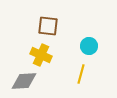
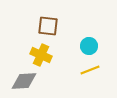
yellow line: moved 9 px right, 4 px up; rotated 54 degrees clockwise
